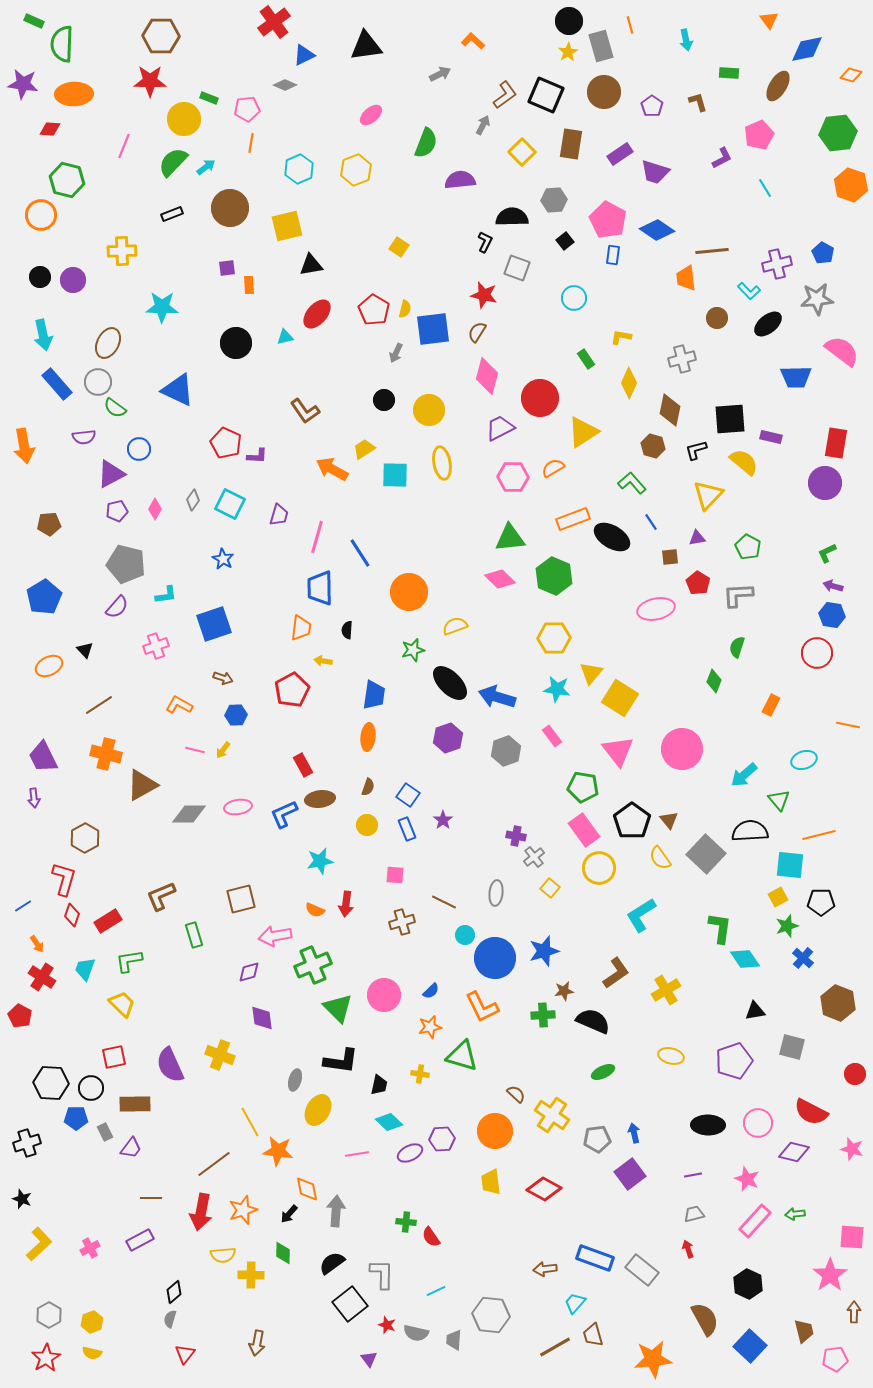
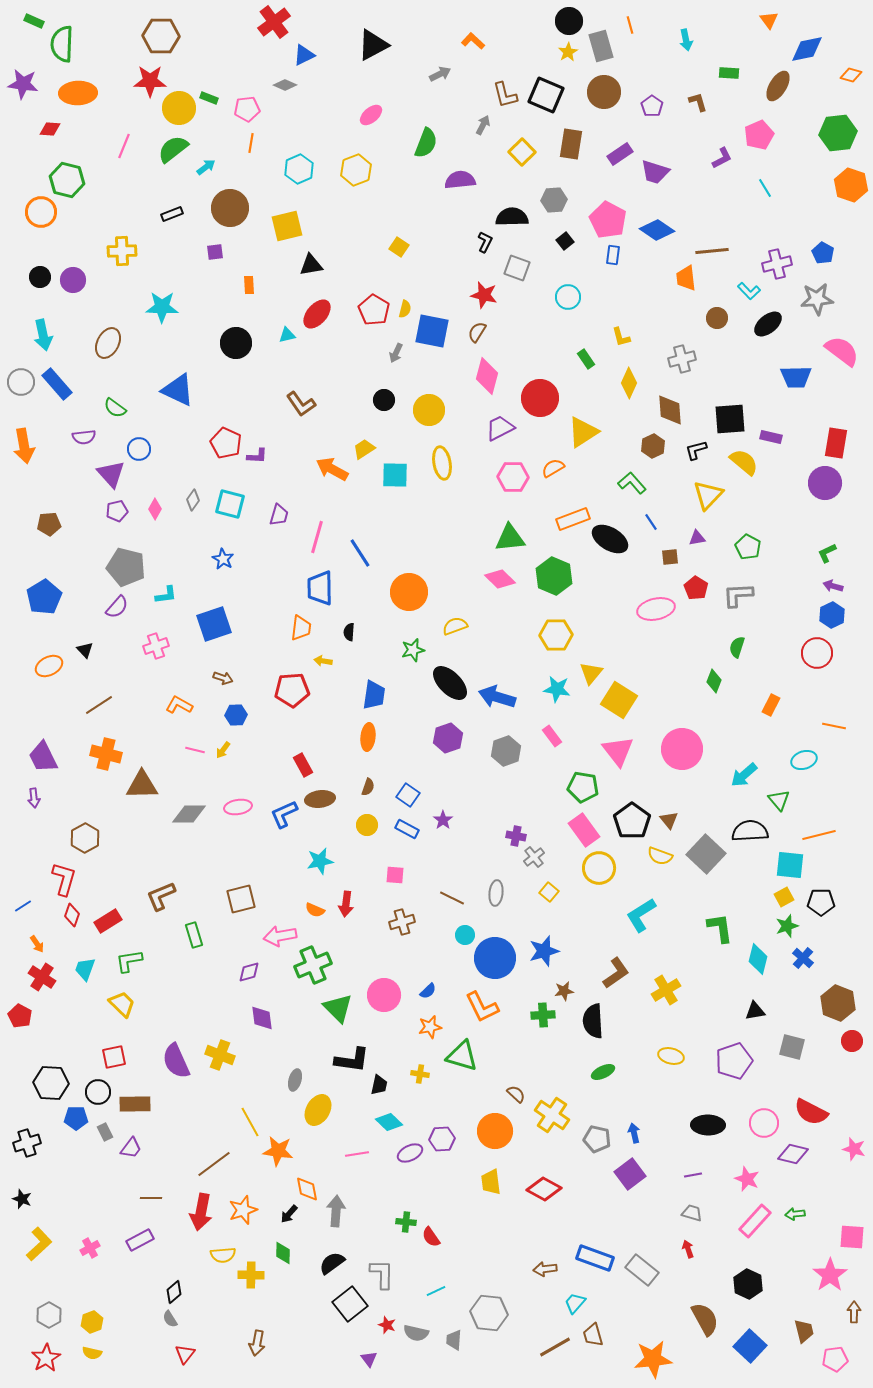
black triangle at (366, 46): moved 7 px right, 1 px up; rotated 20 degrees counterclockwise
orange ellipse at (74, 94): moved 4 px right, 1 px up
brown L-shape at (505, 95): rotated 112 degrees clockwise
yellow circle at (184, 119): moved 5 px left, 11 px up
green semicircle at (173, 162): moved 13 px up; rotated 8 degrees clockwise
orange circle at (41, 215): moved 3 px up
purple square at (227, 268): moved 12 px left, 16 px up
cyan circle at (574, 298): moved 6 px left, 1 px up
blue square at (433, 329): moved 1 px left, 2 px down; rotated 18 degrees clockwise
cyan triangle at (285, 337): moved 2 px right, 2 px up
yellow L-shape at (621, 337): rotated 115 degrees counterclockwise
gray circle at (98, 382): moved 77 px left
brown diamond at (670, 410): rotated 16 degrees counterclockwise
brown L-shape at (305, 411): moved 4 px left, 7 px up
brown hexagon at (653, 446): rotated 20 degrees clockwise
purple triangle at (111, 474): rotated 44 degrees counterclockwise
cyan square at (230, 504): rotated 12 degrees counterclockwise
black ellipse at (612, 537): moved 2 px left, 2 px down
gray pentagon at (126, 564): moved 3 px down
red pentagon at (698, 583): moved 2 px left, 5 px down
blue hexagon at (832, 615): rotated 25 degrees clockwise
black semicircle at (347, 630): moved 2 px right, 2 px down
yellow hexagon at (554, 638): moved 2 px right, 3 px up
red pentagon at (292, 690): rotated 24 degrees clockwise
yellow square at (620, 698): moved 1 px left, 2 px down
orange line at (848, 725): moved 14 px left, 1 px down
brown triangle at (142, 785): rotated 28 degrees clockwise
blue rectangle at (407, 829): rotated 40 degrees counterclockwise
yellow semicircle at (660, 858): moved 2 px up; rotated 35 degrees counterclockwise
yellow square at (550, 888): moved 1 px left, 4 px down
yellow square at (778, 897): moved 6 px right
brown line at (444, 902): moved 8 px right, 4 px up
green L-shape at (720, 928): rotated 16 degrees counterclockwise
pink arrow at (275, 936): moved 5 px right
cyan diamond at (745, 959): moved 13 px right; rotated 48 degrees clockwise
blue semicircle at (431, 991): moved 3 px left
black semicircle at (593, 1021): rotated 116 degrees counterclockwise
black L-shape at (341, 1061): moved 11 px right, 1 px up
purple semicircle at (170, 1065): moved 6 px right, 4 px up
red circle at (855, 1074): moved 3 px left, 33 px up
black circle at (91, 1088): moved 7 px right, 4 px down
pink circle at (758, 1123): moved 6 px right
gray pentagon at (597, 1139): rotated 20 degrees clockwise
pink star at (852, 1149): moved 2 px right
purple diamond at (794, 1152): moved 1 px left, 2 px down
gray trapezoid at (694, 1214): moved 2 px left, 1 px up; rotated 30 degrees clockwise
gray hexagon at (491, 1315): moved 2 px left, 2 px up
gray semicircle at (170, 1319): rotated 48 degrees counterclockwise
